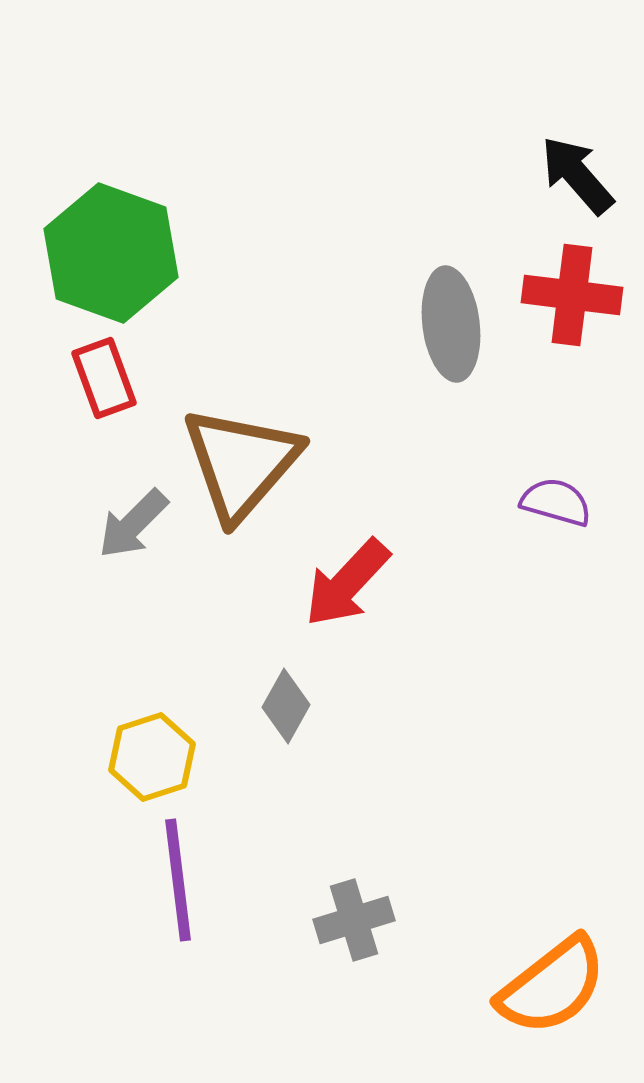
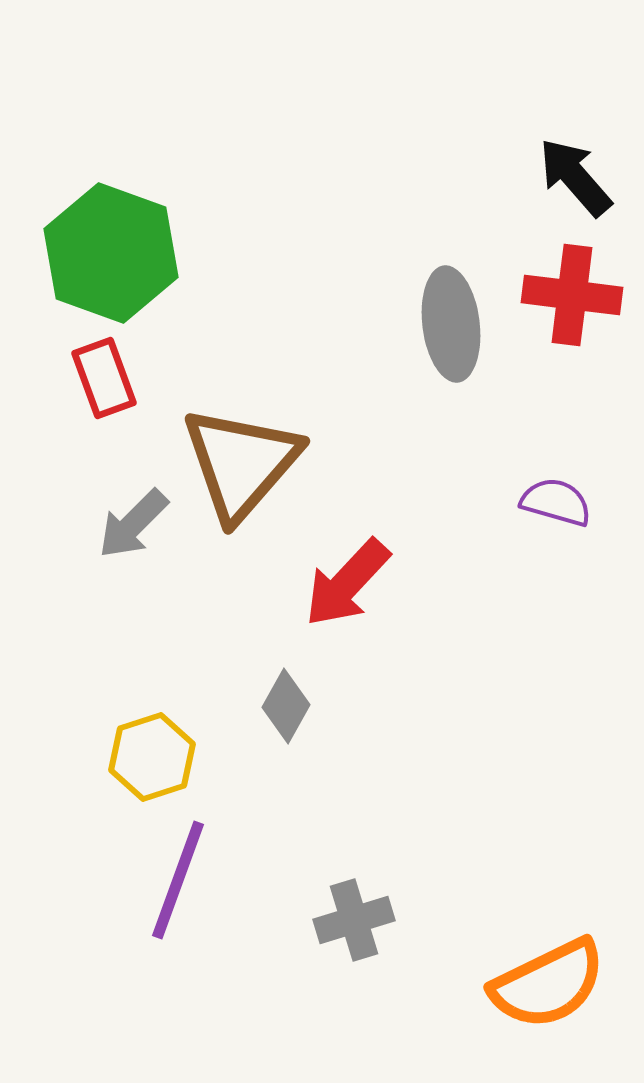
black arrow: moved 2 px left, 2 px down
purple line: rotated 27 degrees clockwise
orange semicircle: moved 4 px left, 2 px up; rotated 12 degrees clockwise
